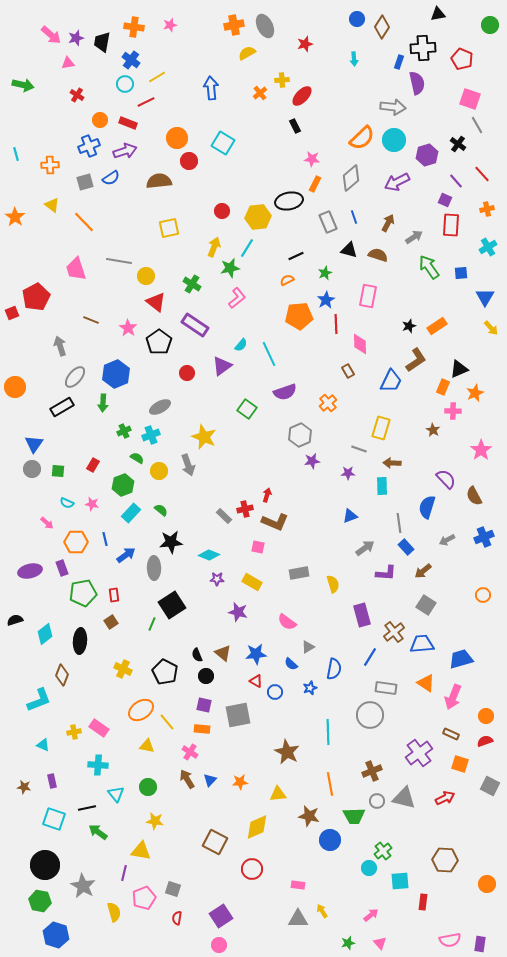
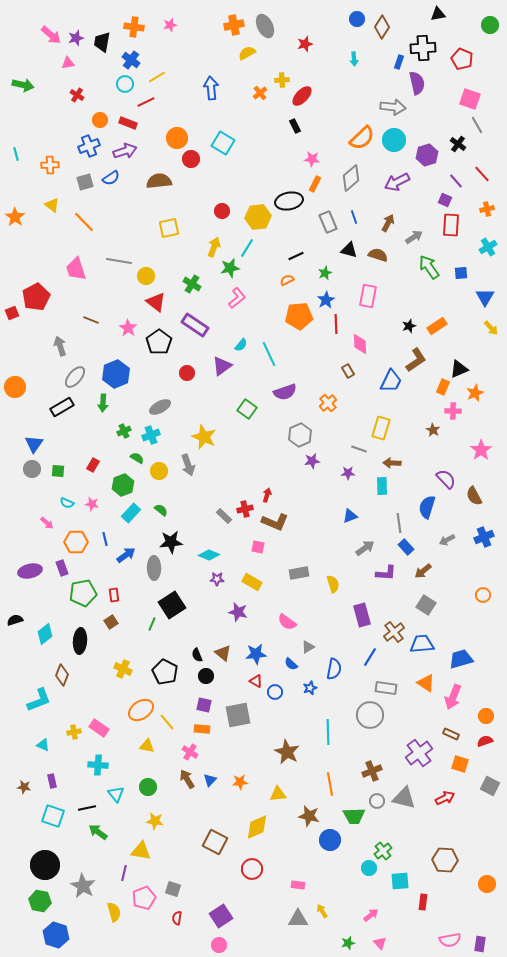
red circle at (189, 161): moved 2 px right, 2 px up
cyan square at (54, 819): moved 1 px left, 3 px up
